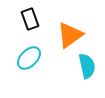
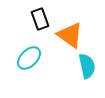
black rectangle: moved 10 px right
orange triangle: rotated 48 degrees counterclockwise
